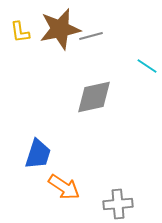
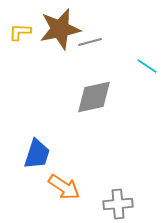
yellow L-shape: rotated 100 degrees clockwise
gray line: moved 1 px left, 6 px down
blue trapezoid: moved 1 px left
